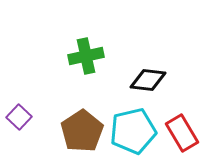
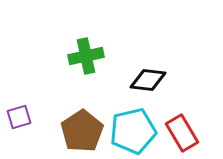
purple square: rotated 30 degrees clockwise
